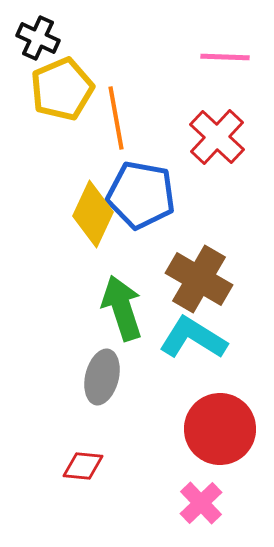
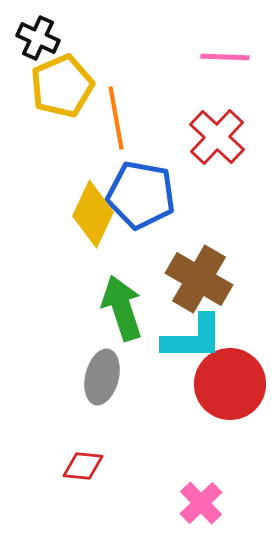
yellow pentagon: moved 3 px up
cyan L-shape: rotated 148 degrees clockwise
red circle: moved 10 px right, 45 px up
